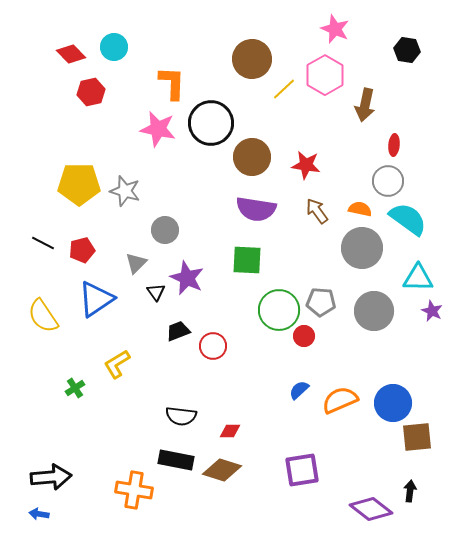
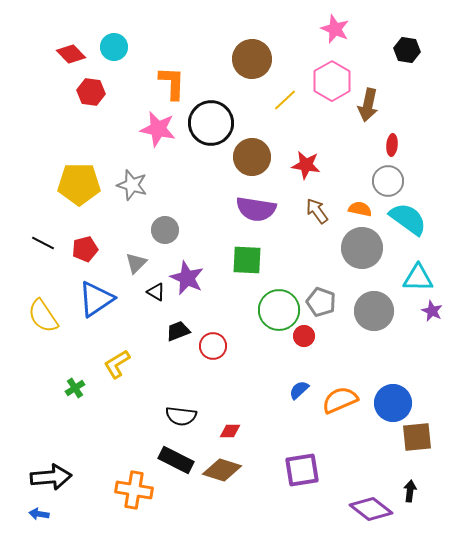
pink hexagon at (325, 75): moved 7 px right, 6 px down
yellow line at (284, 89): moved 1 px right, 11 px down
red hexagon at (91, 92): rotated 20 degrees clockwise
brown arrow at (365, 105): moved 3 px right
red ellipse at (394, 145): moved 2 px left
gray star at (125, 191): moved 7 px right, 6 px up
red pentagon at (82, 250): moved 3 px right, 1 px up
black triangle at (156, 292): rotated 24 degrees counterclockwise
gray pentagon at (321, 302): rotated 16 degrees clockwise
black rectangle at (176, 460): rotated 16 degrees clockwise
